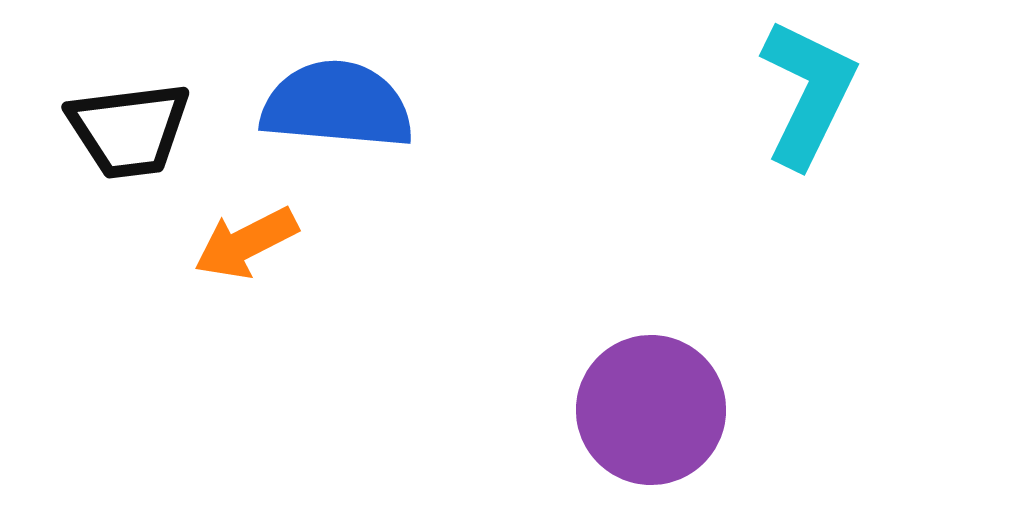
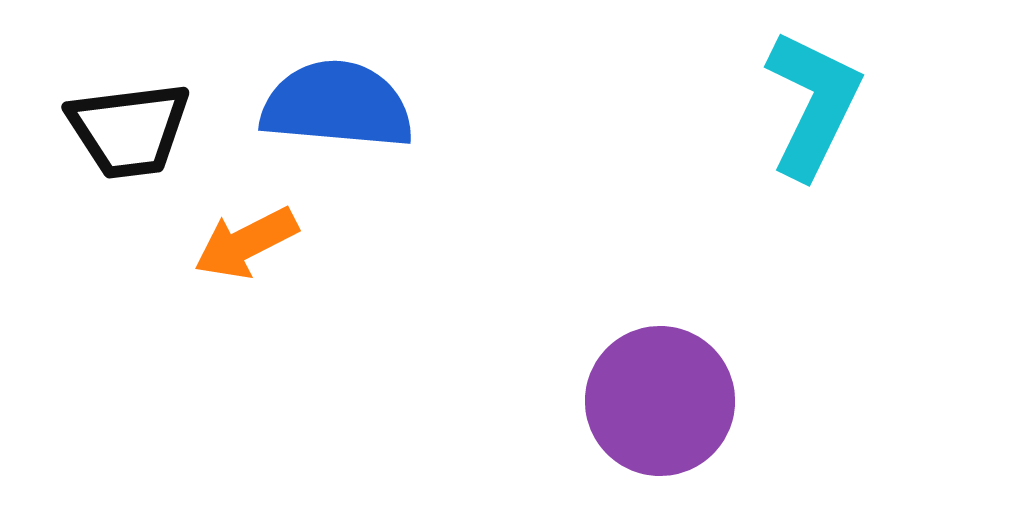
cyan L-shape: moved 5 px right, 11 px down
purple circle: moved 9 px right, 9 px up
